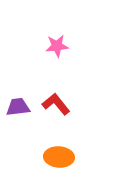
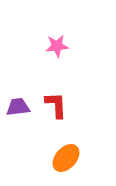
red L-shape: moved 1 px down; rotated 36 degrees clockwise
orange ellipse: moved 7 px right, 1 px down; rotated 52 degrees counterclockwise
